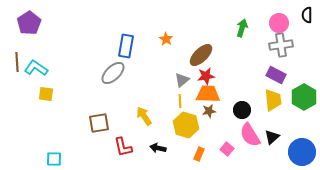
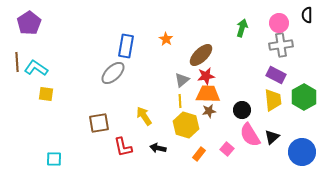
orange rectangle: rotated 16 degrees clockwise
